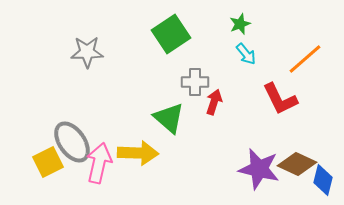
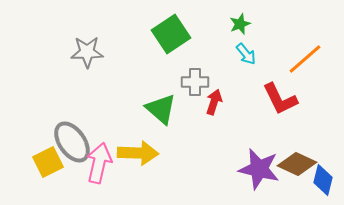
green triangle: moved 8 px left, 9 px up
